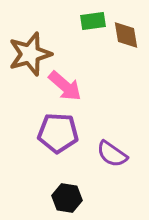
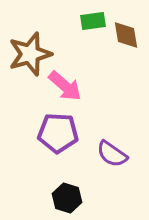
black hexagon: rotated 8 degrees clockwise
